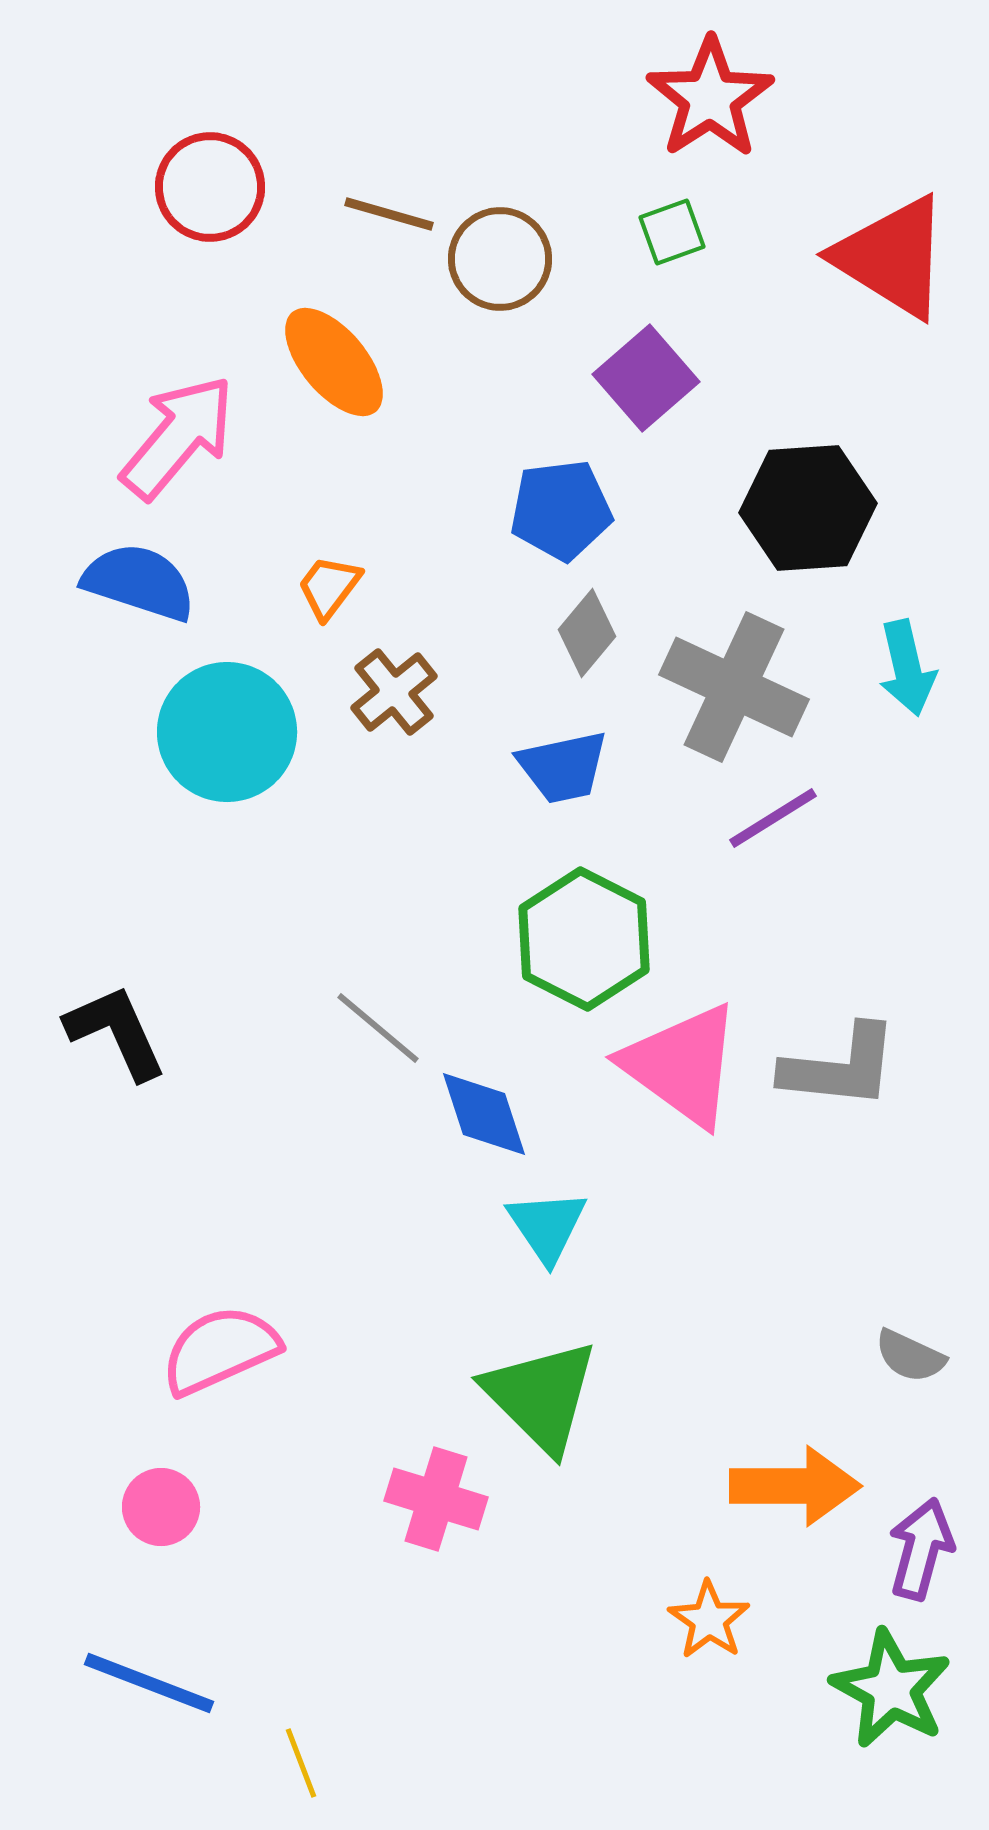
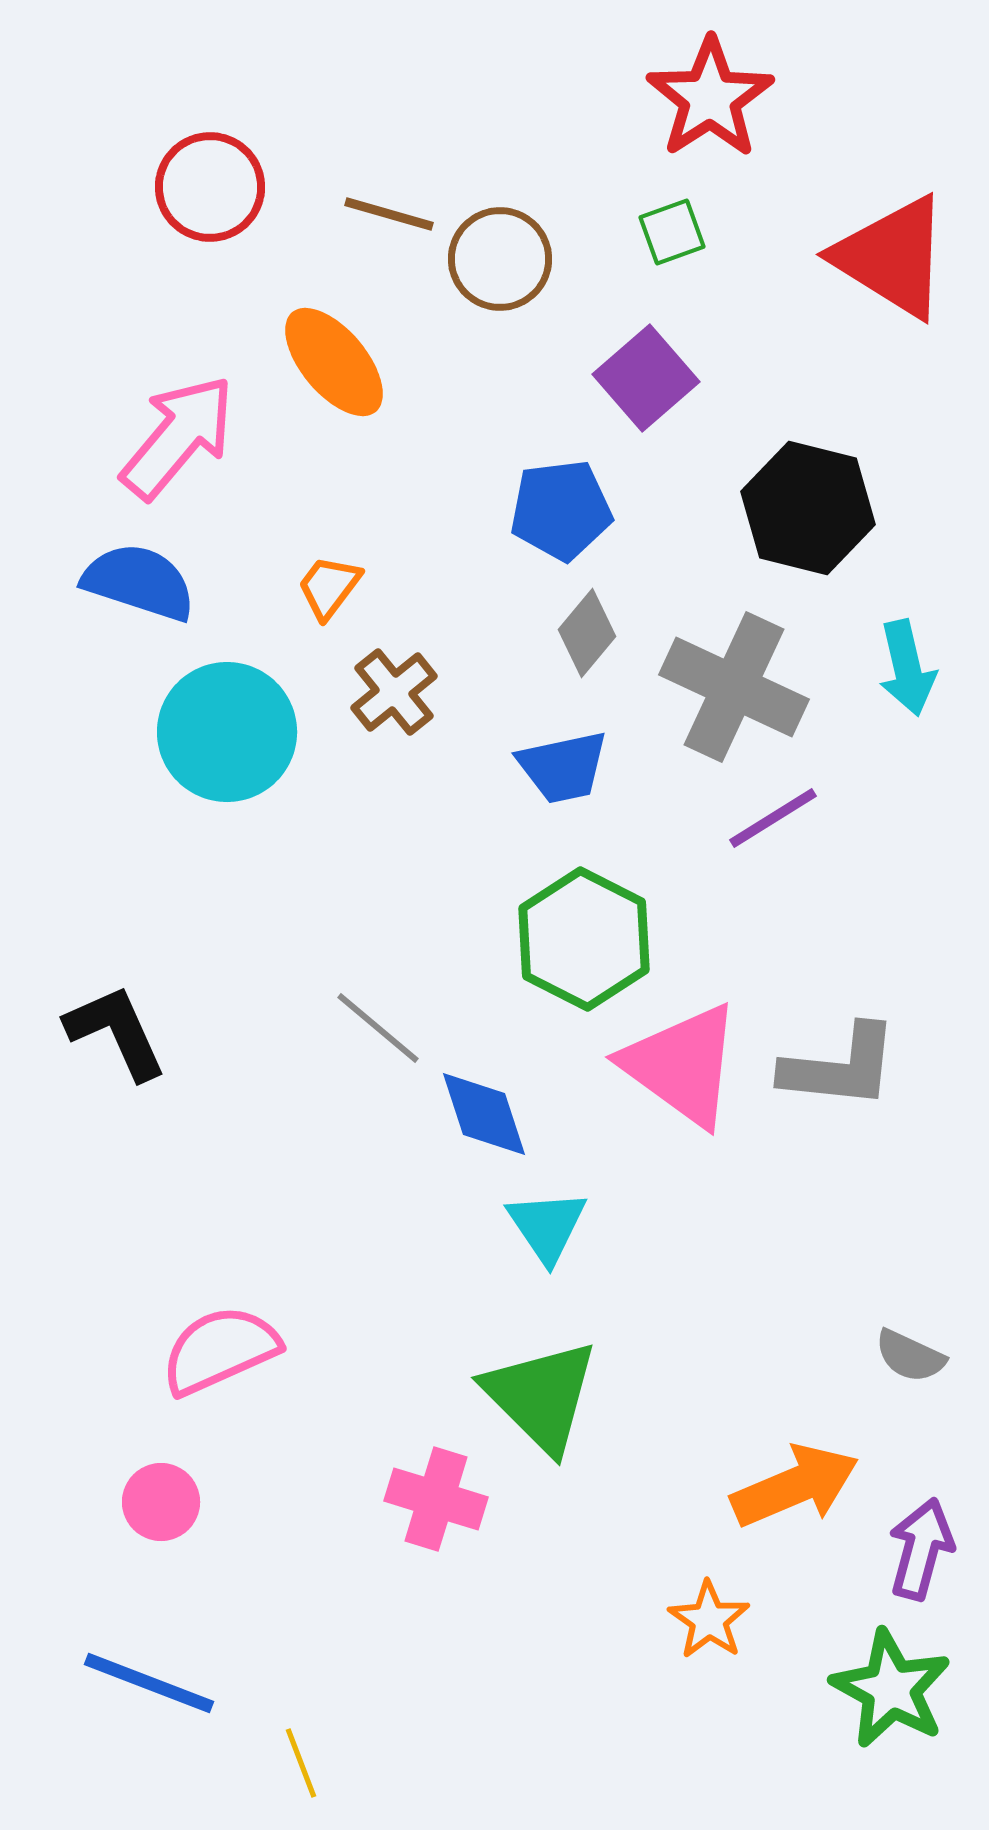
black hexagon: rotated 18 degrees clockwise
orange arrow: rotated 23 degrees counterclockwise
pink circle: moved 5 px up
